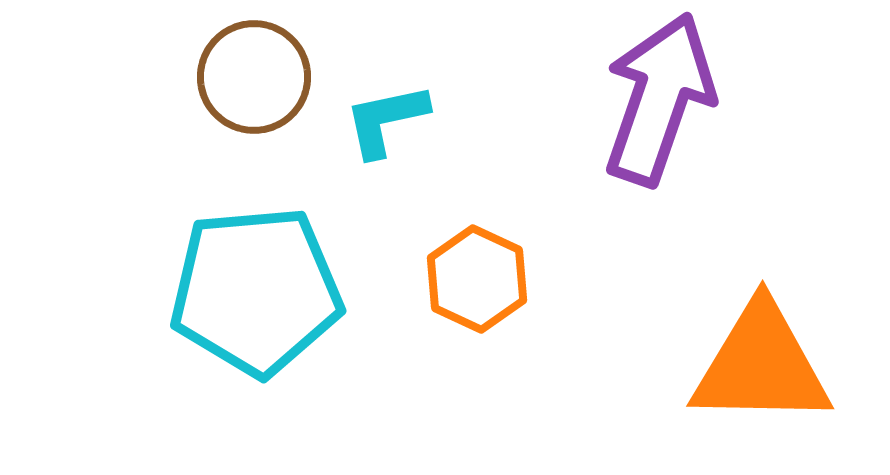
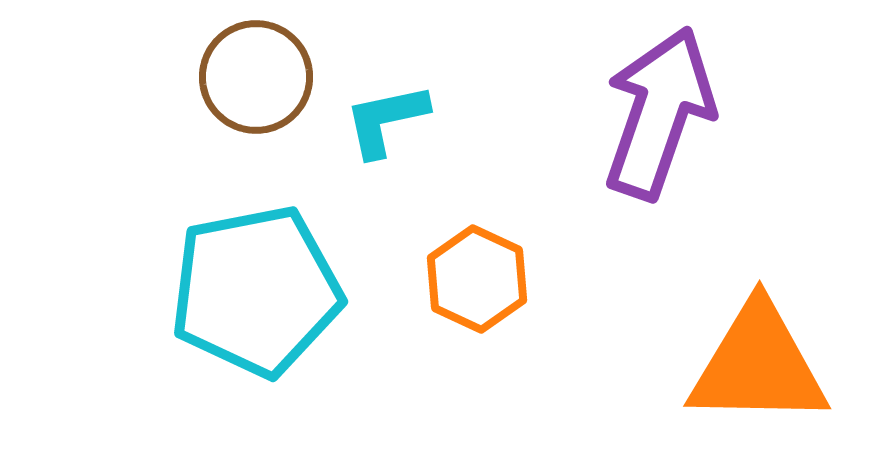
brown circle: moved 2 px right
purple arrow: moved 14 px down
cyan pentagon: rotated 6 degrees counterclockwise
orange triangle: moved 3 px left
